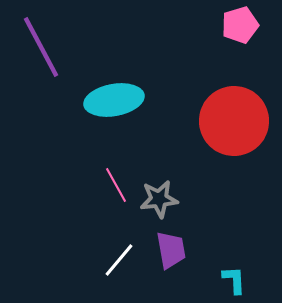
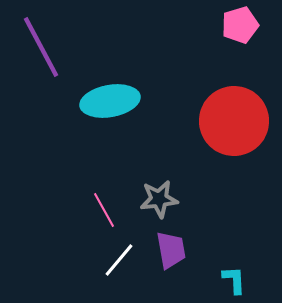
cyan ellipse: moved 4 px left, 1 px down
pink line: moved 12 px left, 25 px down
